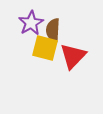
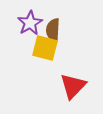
purple star: moved 1 px left
red triangle: moved 30 px down
